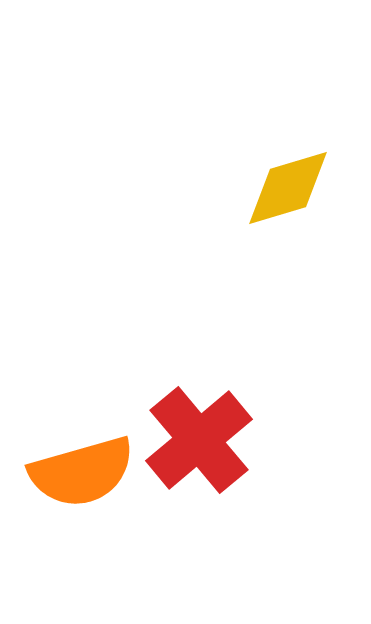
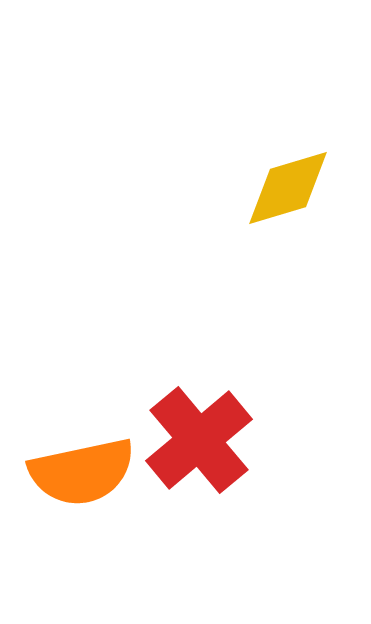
orange semicircle: rotated 4 degrees clockwise
